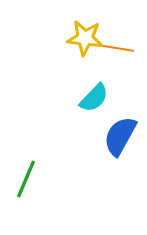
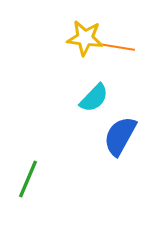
orange line: moved 1 px right, 1 px up
green line: moved 2 px right
